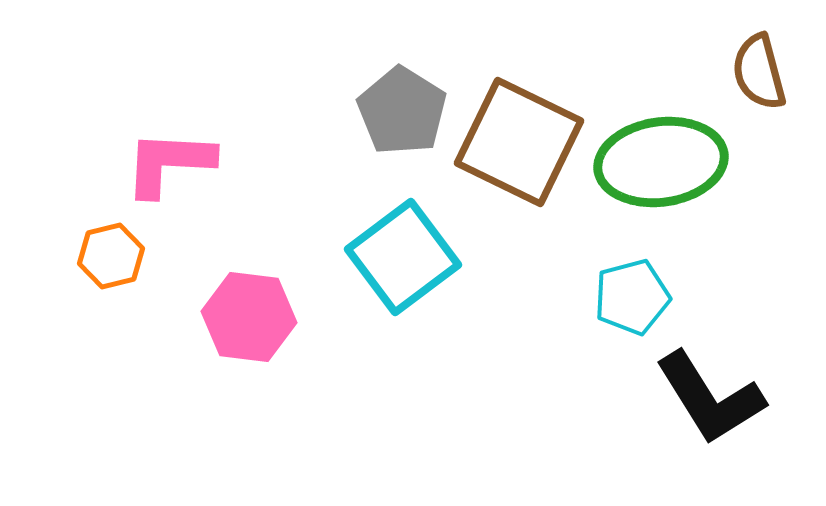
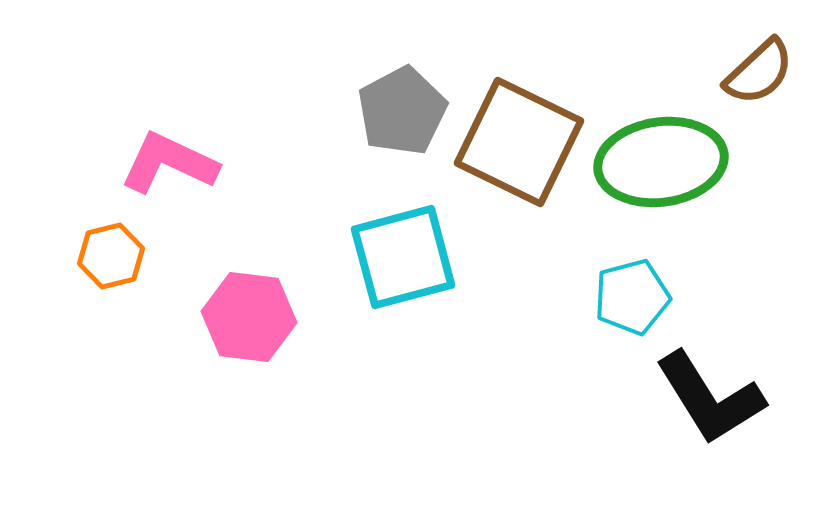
brown semicircle: rotated 118 degrees counterclockwise
gray pentagon: rotated 12 degrees clockwise
pink L-shape: rotated 22 degrees clockwise
cyan square: rotated 22 degrees clockwise
